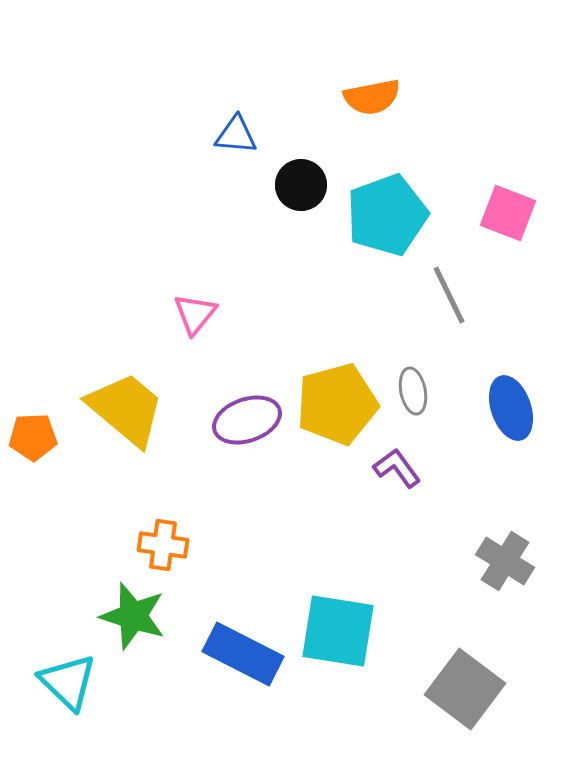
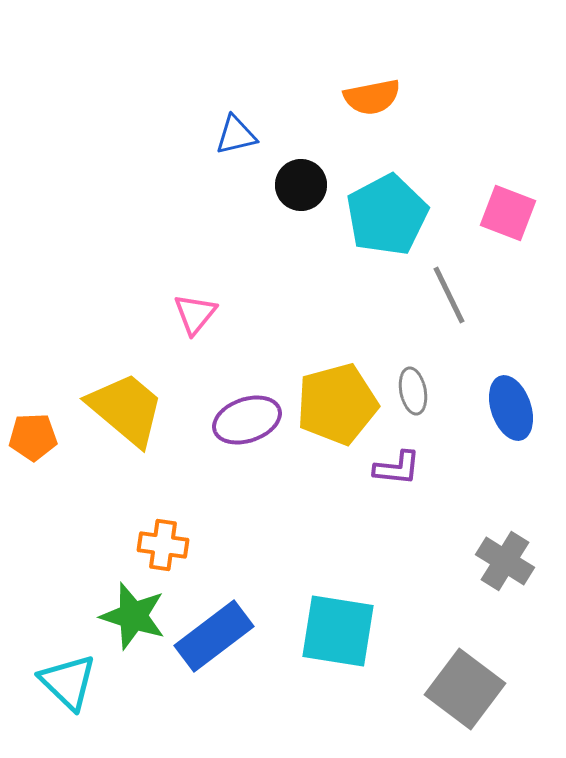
blue triangle: rotated 18 degrees counterclockwise
cyan pentagon: rotated 8 degrees counterclockwise
purple L-shape: rotated 132 degrees clockwise
blue rectangle: moved 29 px left, 18 px up; rotated 64 degrees counterclockwise
